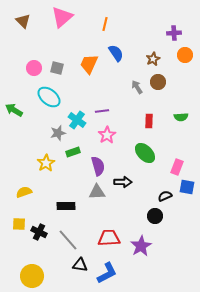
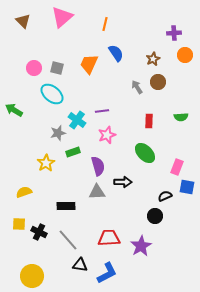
cyan ellipse: moved 3 px right, 3 px up
pink star: rotated 12 degrees clockwise
